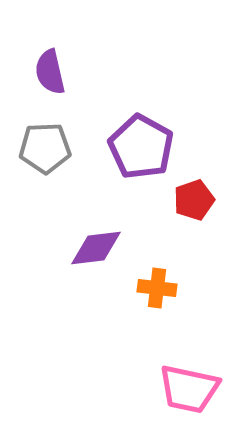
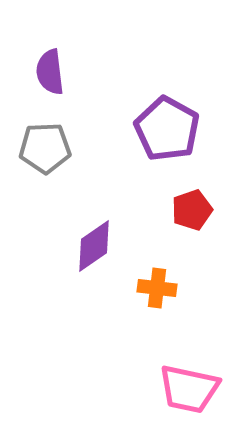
purple semicircle: rotated 6 degrees clockwise
purple pentagon: moved 26 px right, 18 px up
red pentagon: moved 2 px left, 10 px down
purple diamond: moved 2 px left, 2 px up; rotated 28 degrees counterclockwise
